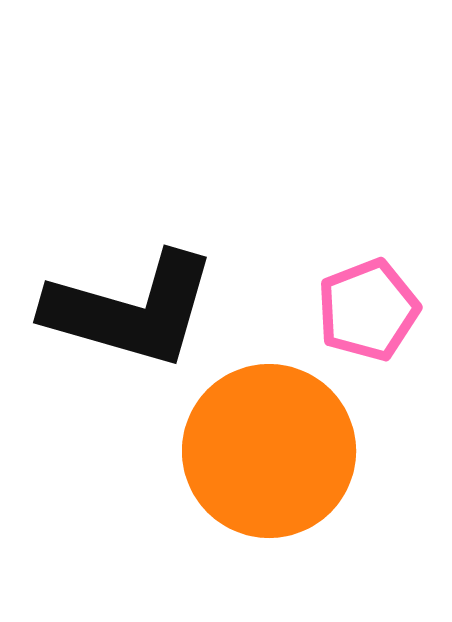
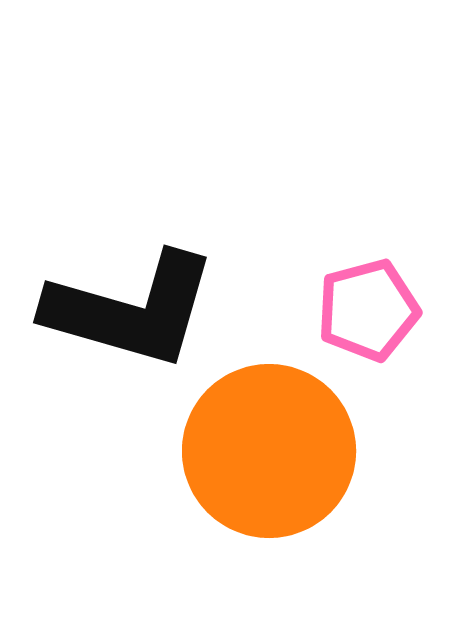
pink pentagon: rotated 6 degrees clockwise
